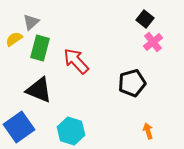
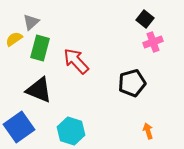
pink cross: rotated 18 degrees clockwise
